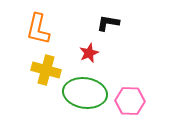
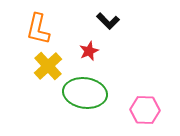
black L-shape: moved 2 px up; rotated 145 degrees counterclockwise
red star: moved 2 px up
yellow cross: moved 2 px right, 4 px up; rotated 32 degrees clockwise
pink hexagon: moved 15 px right, 9 px down
